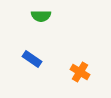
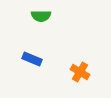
blue rectangle: rotated 12 degrees counterclockwise
